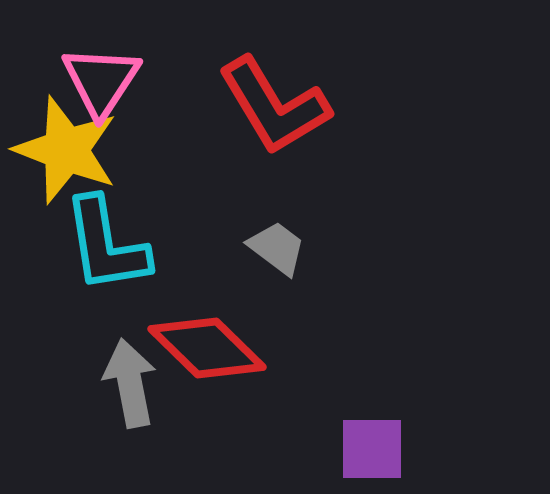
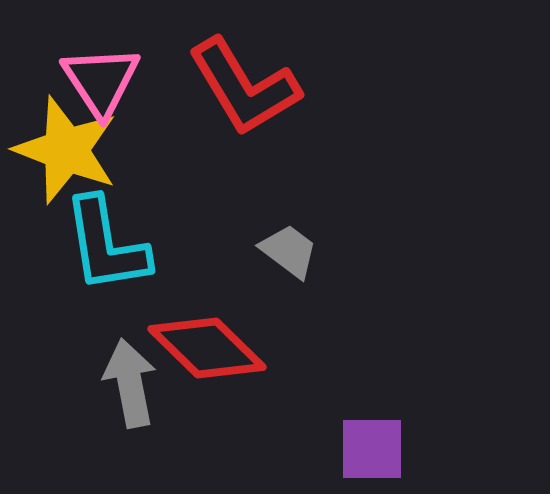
pink triangle: rotated 6 degrees counterclockwise
red L-shape: moved 30 px left, 19 px up
gray trapezoid: moved 12 px right, 3 px down
